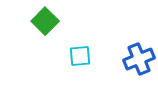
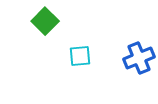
blue cross: moved 1 px up
